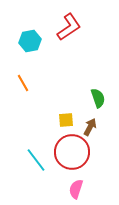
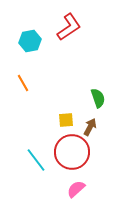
pink semicircle: rotated 30 degrees clockwise
